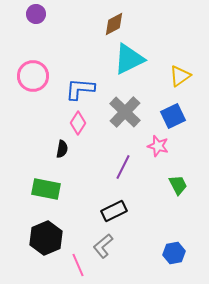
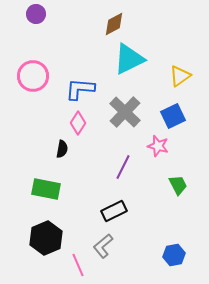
blue hexagon: moved 2 px down
